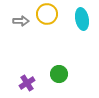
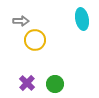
yellow circle: moved 12 px left, 26 px down
green circle: moved 4 px left, 10 px down
purple cross: rotated 14 degrees counterclockwise
